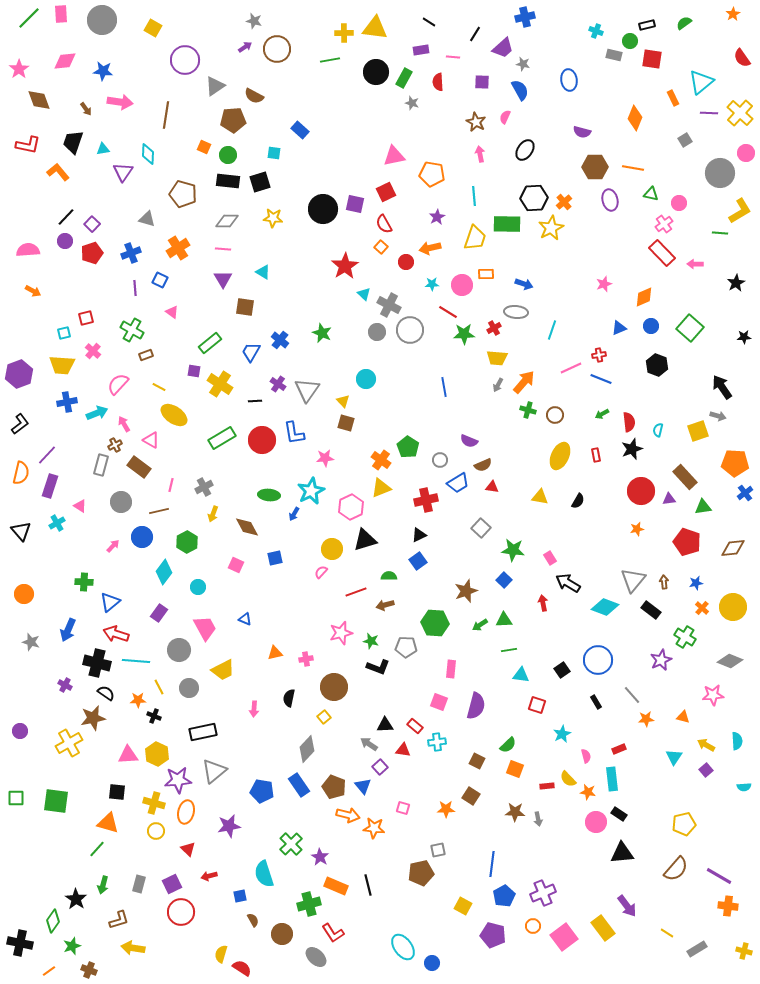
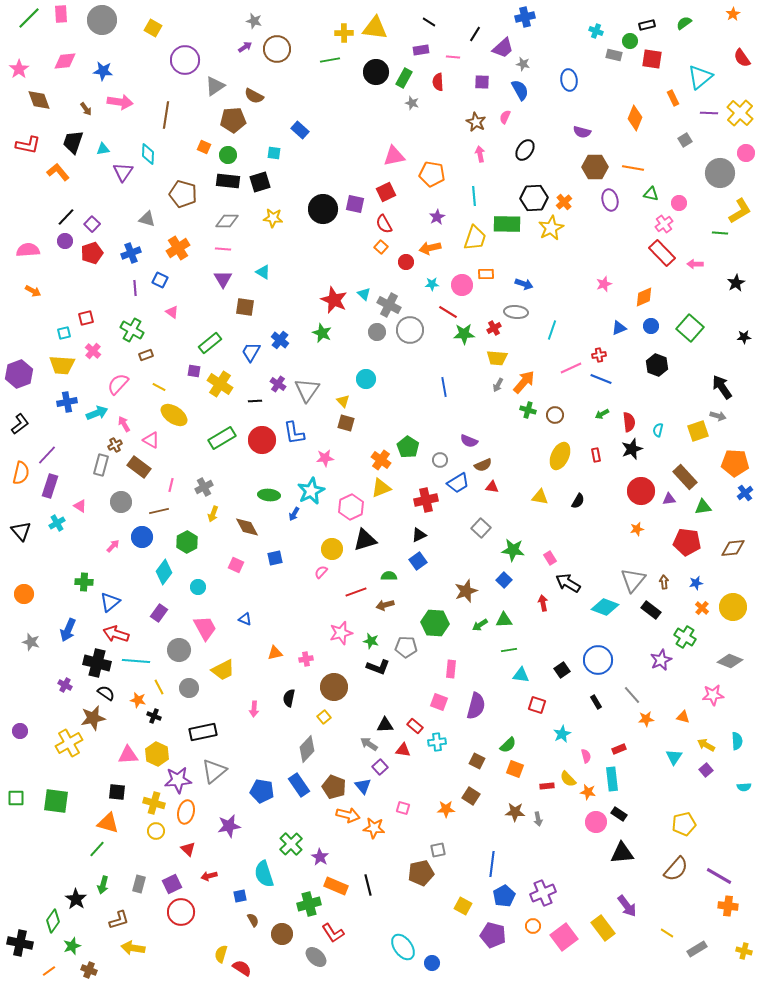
cyan triangle at (701, 82): moved 1 px left, 5 px up
red star at (345, 266): moved 11 px left, 34 px down; rotated 16 degrees counterclockwise
red pentagon at (687, 542): rotated 12 degrees counterclockwise
orange star at (138, 700): rotated 14 degrees clockwise
